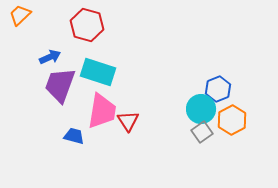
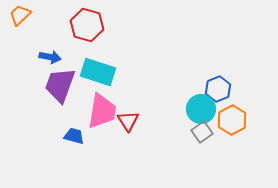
blue arrow: rotated 35 degrees clockwise
